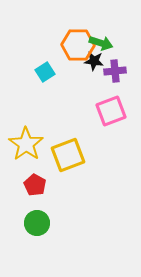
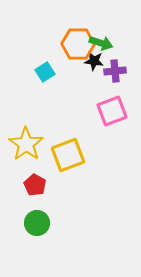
orange hexagon: moved 1 px up
pink square: moved 1 px right
